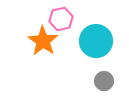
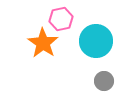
orange star: moved 2 px down
